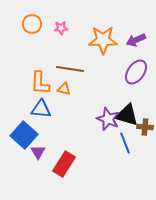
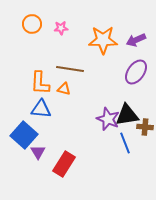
black triangle: rotated 25 degrees counterclockwise
